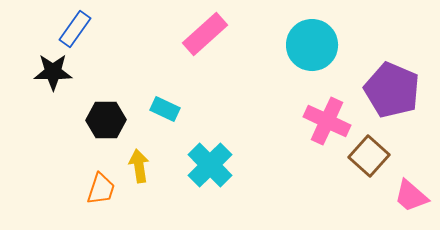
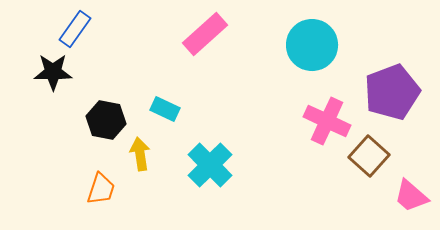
purple pentagon: moved 2 px down; rotated 28 degrees clockwise
black hexagon: rotated 12 degrees clockwise
yellow arrow: moved 1 px right, 12 px up
